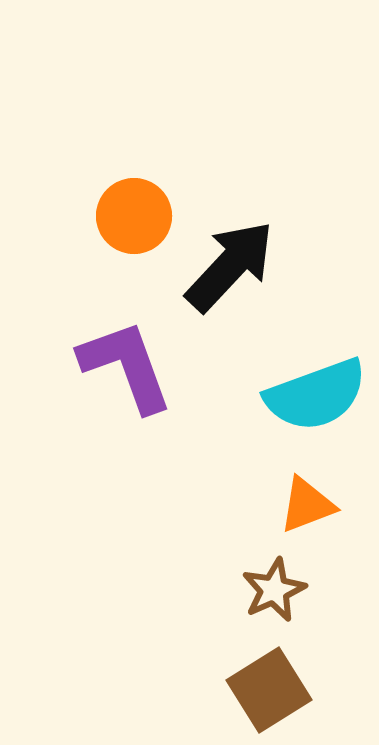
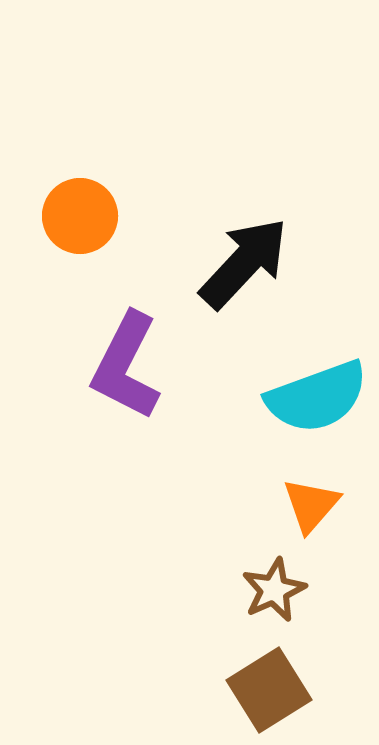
orange circle: moved 54 px left
black arrow: moved 14 px right, 3 px up
purple L-shape: rotated 133 degrees counterclockwise
cyan semicircle: moved 1 px right, 2 px down
orange triangle: moved 4 px right; rotated 28 degrees counterclockwise
